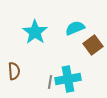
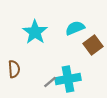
brown semicircle: moved 2 px up
gray line: rotated 40 degrees clockwise
